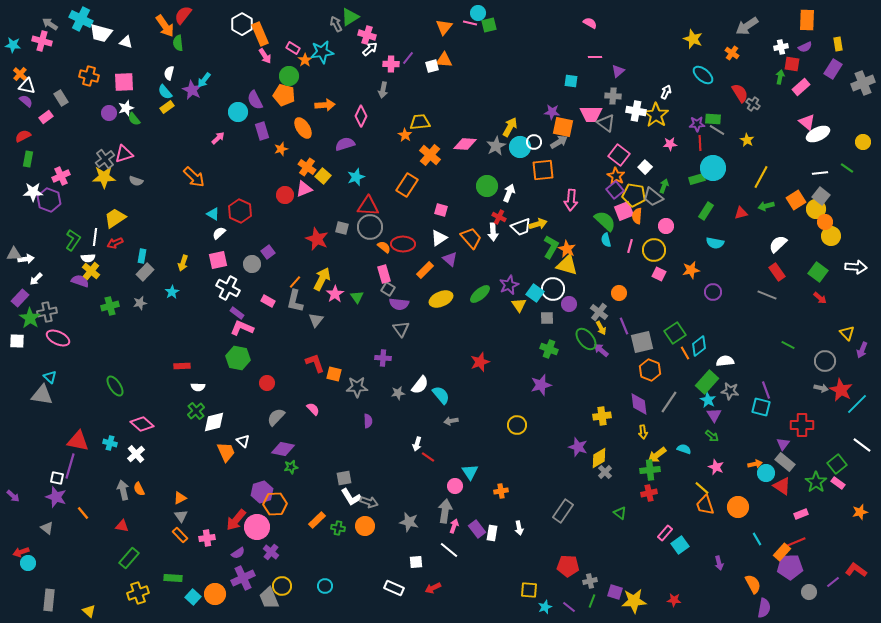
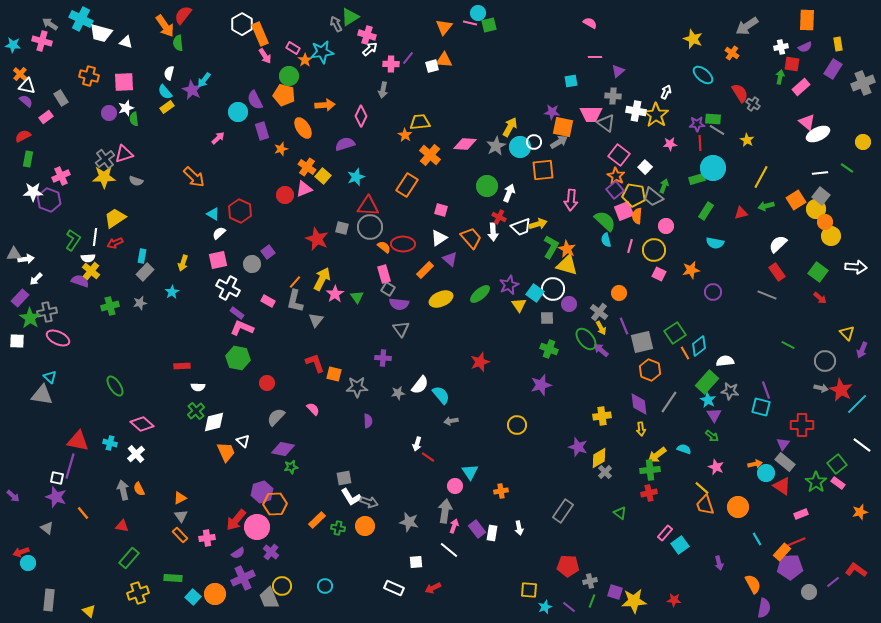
cyan square at (571, 81): rotated 16 degrees counterclockwise
green semicircle at (134, 119): rotated 32 degrees clockwise
yellow arrow at (643, 432): moved 2 px left, 3 px up
